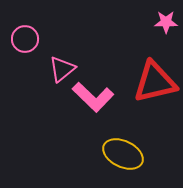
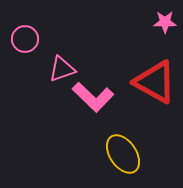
pink star: moved 1 px left
pink triangle: rotated 20 degrees clockwise
red triangle: rotated 42 degrees clockwise
yellow ellipse: rotated 30 degrees clockwise
